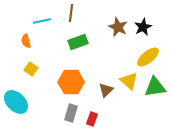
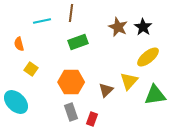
black star: rotated 12 degrees counterclockwise
orange semicircle: moved 7 px left, 3 px down
yellow triangle: rotated 30 degrees clockwise
green triangle: moved 8 px down
gray rectangle: moved 1 px up; rotated 36 degrees counterclockwise
